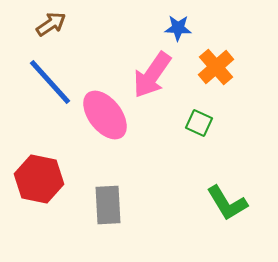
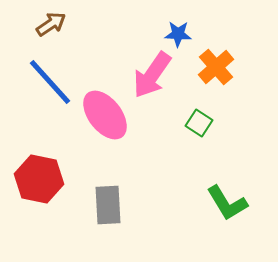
blue star: moved 6 px down
green square: rotated 8 degrees clockwise
